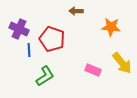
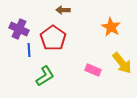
brown arrow: moved 13 px left, 1 px up
orange star: rotated 24 degrees clockwise
red pentagon: moved 1 px right, 1 px up; rotated 15 degrees clockwise
